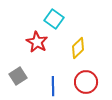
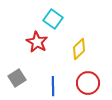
cyan square: moved 1 px left
yellow diamond: moved 1 px right, 1 px down
gray square: moved 1 px left, 2 px down
red circle: moved 2 px right, 1 px down
